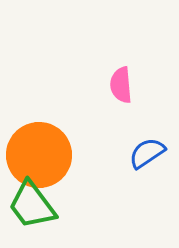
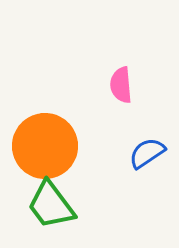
orange circle: moved 6 px right, 9 px up
green trapezoid: moved 19 px right
